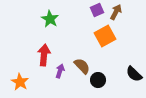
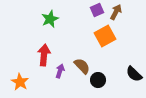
green star: rotated 18 degrees clockwise
